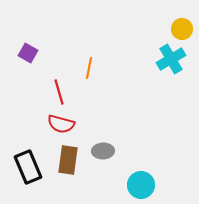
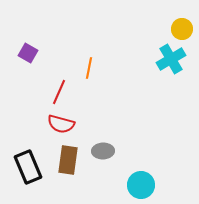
red line: rotated 40 degrees clockwise
